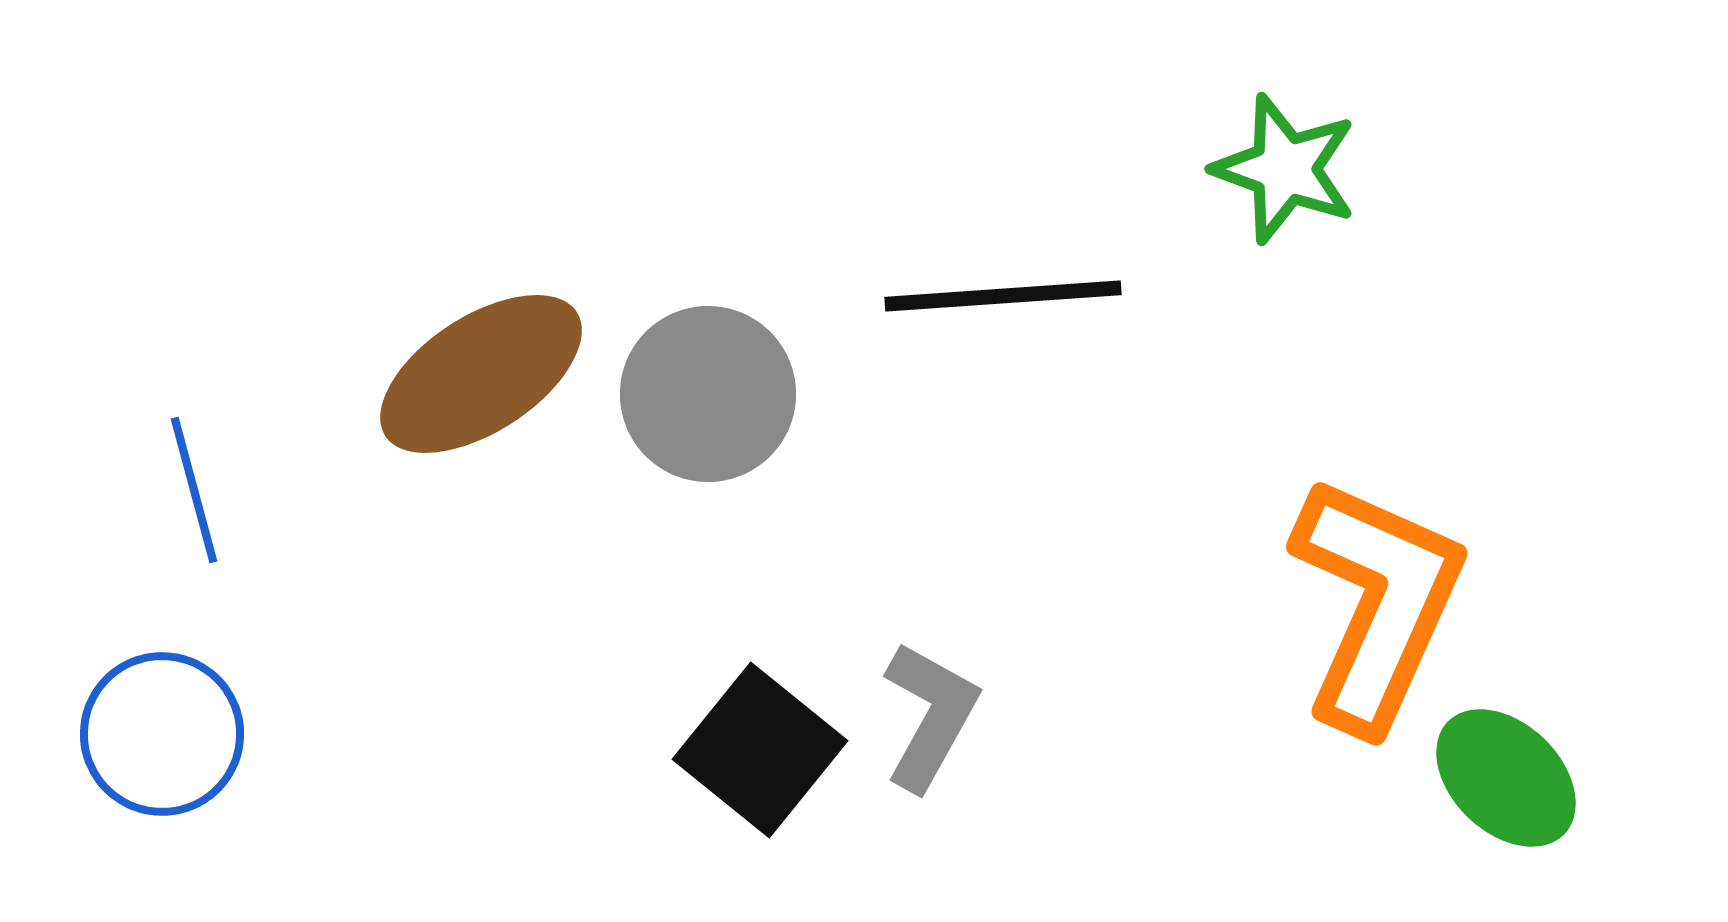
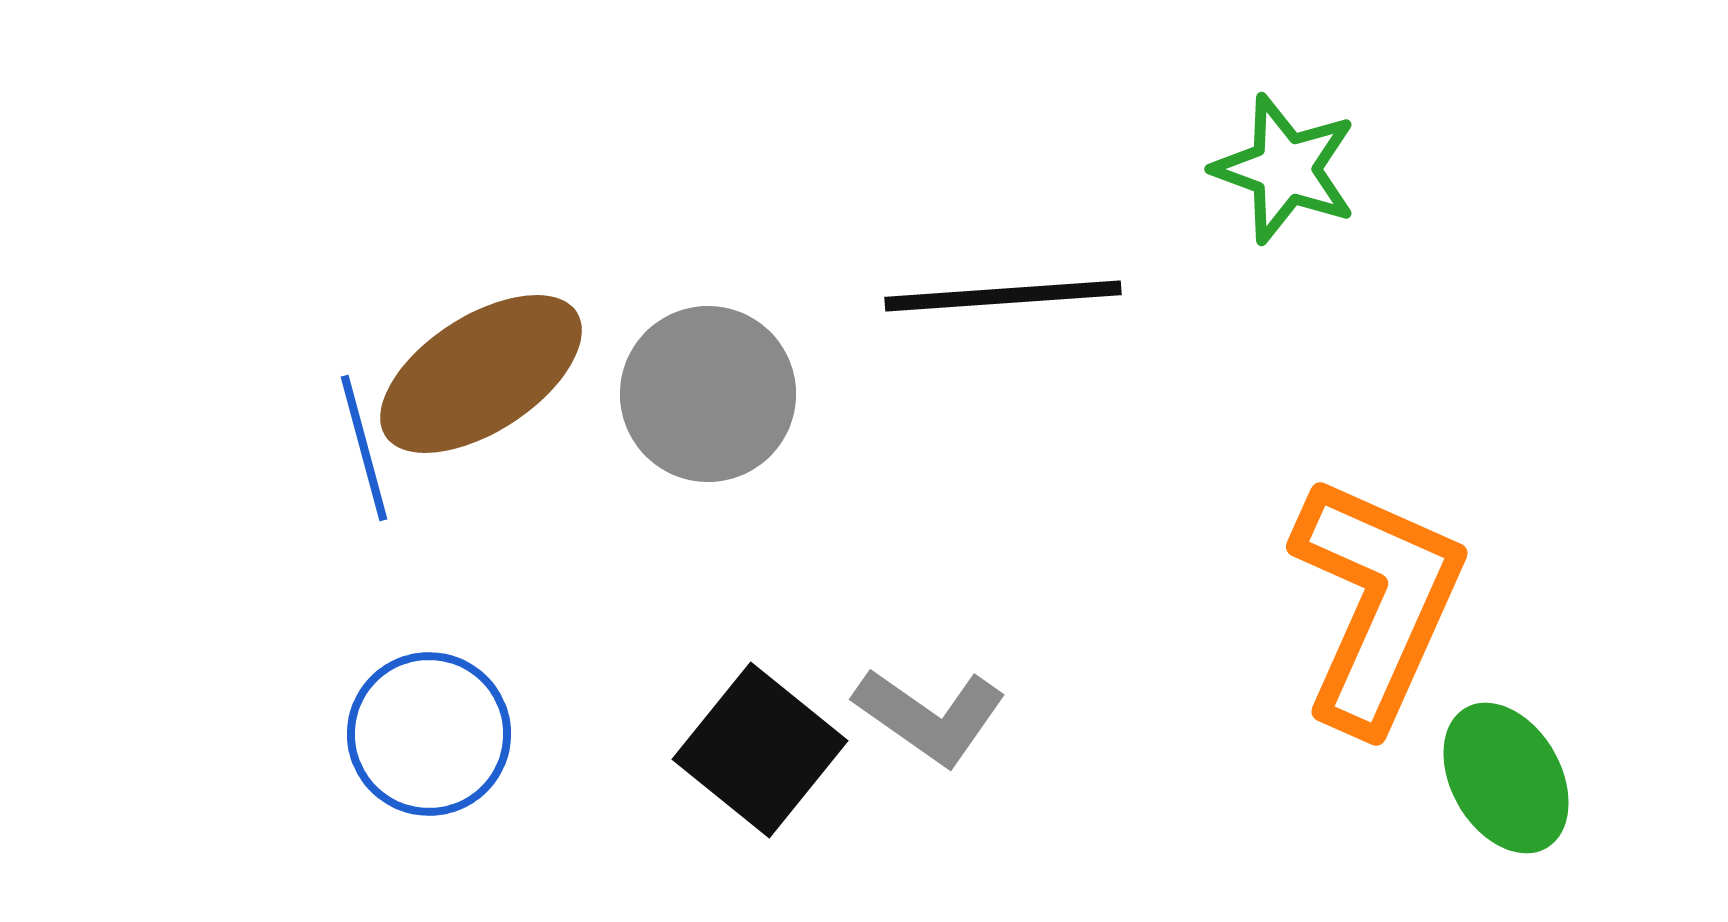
blue line: moved 170 px right, 42 px up
gray L-shape: rotated 96 degrees clockwise
blue circle: moved 267 px right
green ellipse: rotated 16 degrees clockwise
